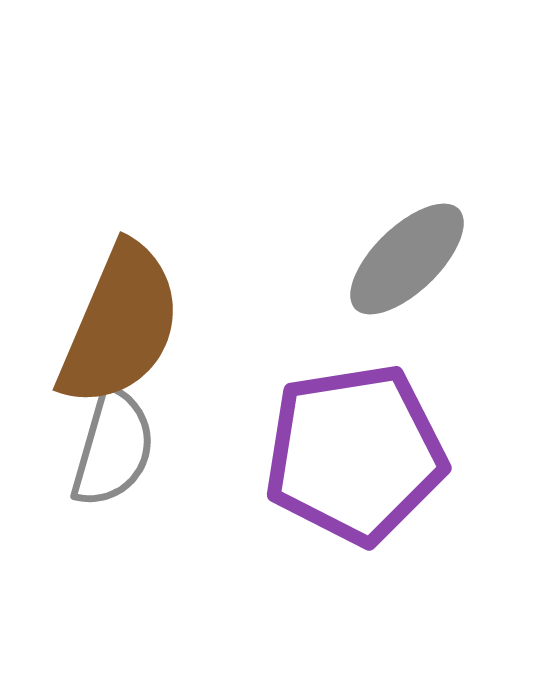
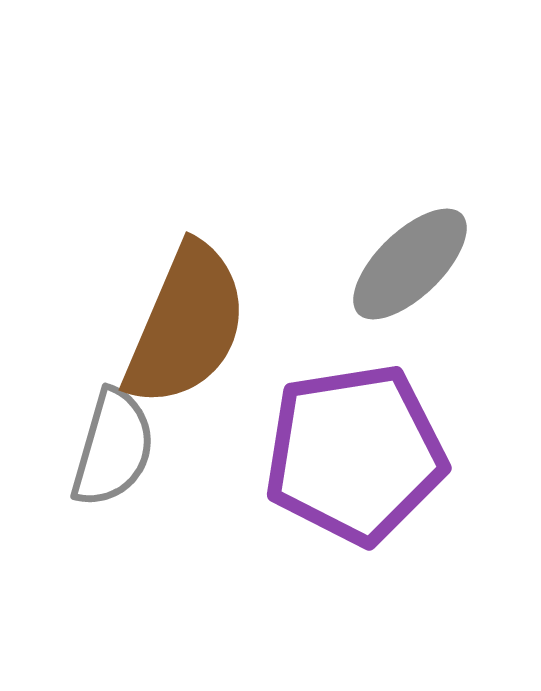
gray ellipse: moved 3 px right, 5 px down
brown semicircle: moved 66 px right
